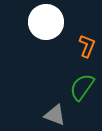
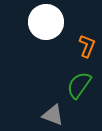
green semicircle: moved 3 px left, 2 px up
gray triangle: moved 2 px left
